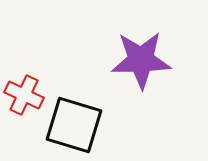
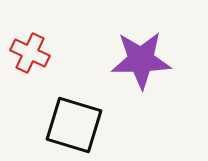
red cross: moved 6 px right, 42 px up
